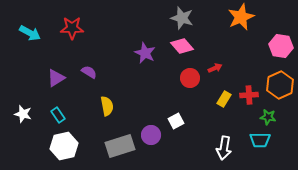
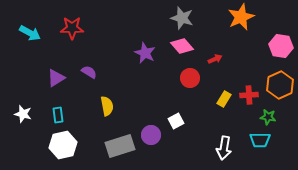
red arrow: moved 9 px up
cyan rectangle: rotated 28 degrees clockwise
white hexagon: moved 1 px left, 1 px up
